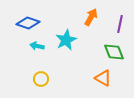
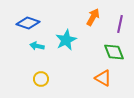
orange arrow: moved 2 px right
